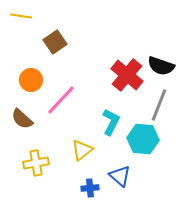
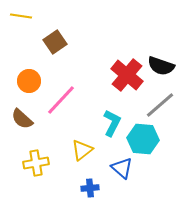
orange circle: moved 2 px left, 1 px down
gray line: moved 1 px right; rotated 28 degrees clockwise
cyan L-shape: moved 1 px right, 1 px down
blue triangle: moved 2 px right, 8 px up
